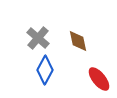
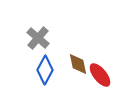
brown diamond: moved 23 px down
red ellipse: moved 1 px right, 4 px up
